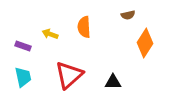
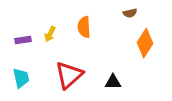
brown semicircle: moved 2 px right, 2 px up
yellow arrow: rotated 84 degrees counterclockwise
purple rectangle: moved 6 px up; rotated 28 degrees counterclockwise
cyan trapezoid: moved 2 px left, 1 px down
